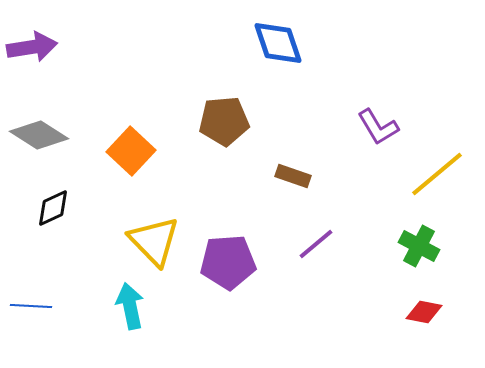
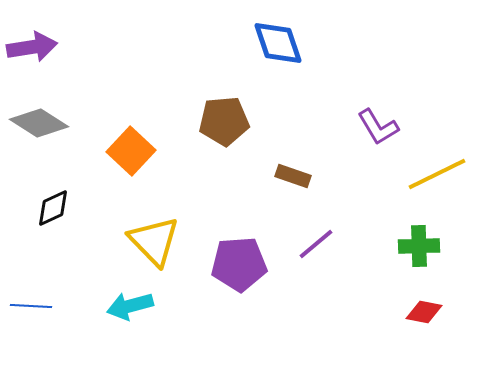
gray diamond: moved 12 px up
yellow line: rotated 14 degrees clockwise
green cross: rotated 30 degrees counterclockwise
purple pentagon: moved 11 px right, 2 px down
cyan arrow: rotated 93 degrees counterclockwise
